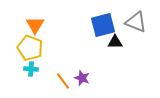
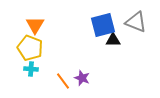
black triangle: moved 2 px left, 2 px up
